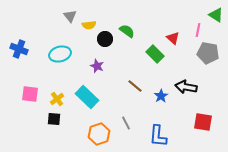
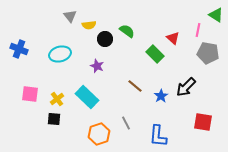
black arrow: rotated 55 degrees counterclockwise
